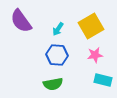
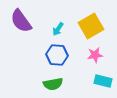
cyan rectangle: moved 1 px down
